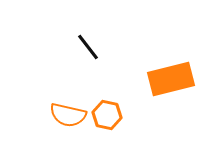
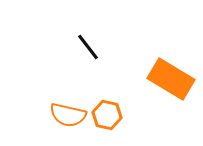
orange rectangle: rotated 45 degrees clockwise
